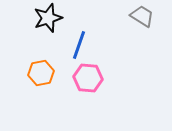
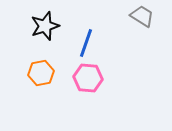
black star: moved 3 px left, 8 px down
blue line: moved 7 px right, 2 px up
